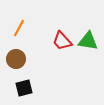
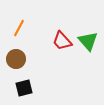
green triangle: rotated 40 degrees clockwise
